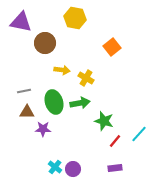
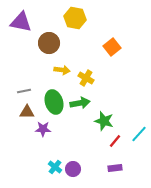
brown circle: moved 4 px right
